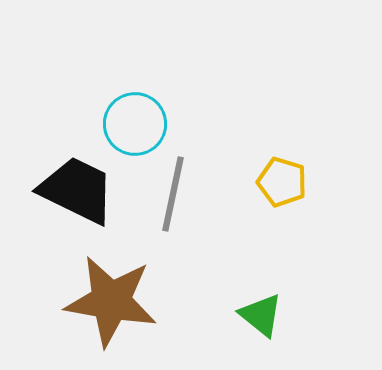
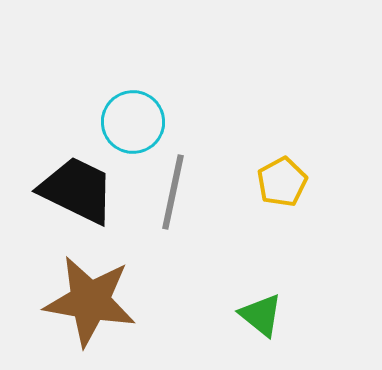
cyan circle: moved 2 px left, 2 px up
yellow pentagon: rotated 27 degrees clockwise
gray line: moved 2 px up
brown star: moved 21 px left
